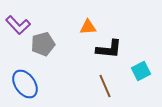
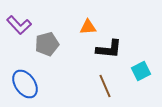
purple L-shape: moved 1 px right
gray pentagon: moved 4 px right
